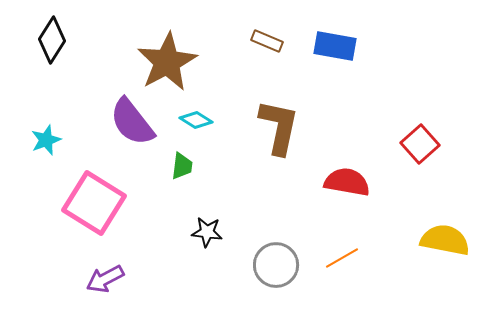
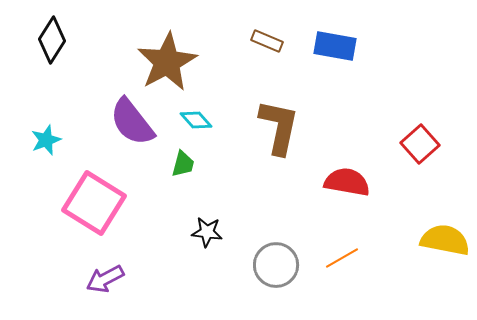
cyan diamond: rotated 16 degrees clockwise
green trapezoid: moved 1 px right, 2 px up; rotated 8 degrees clockwise
